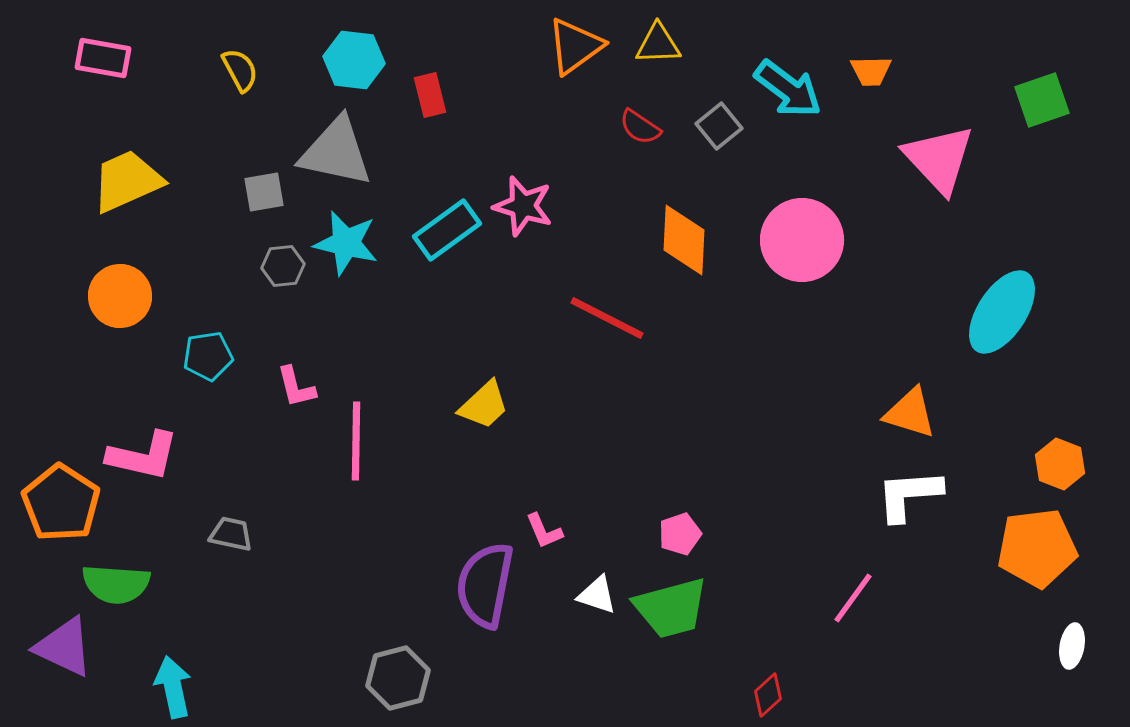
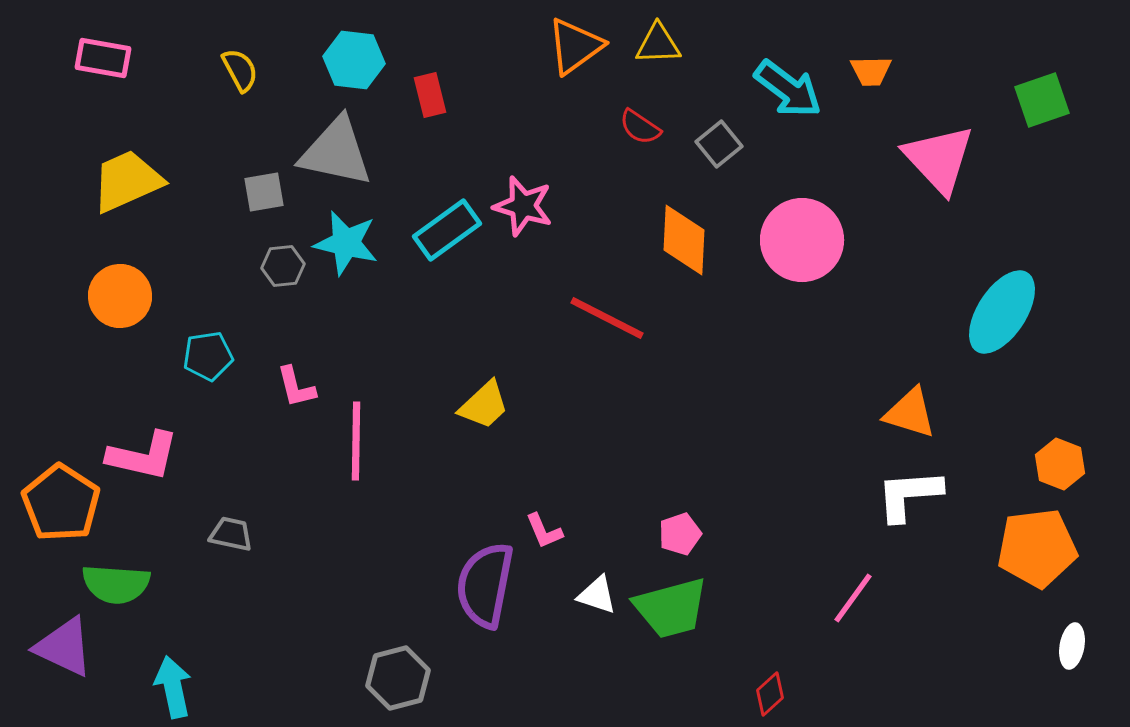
gray square at (719, 126): moved 18 px down
red diamond at (768, 695): moved 2 px right, 1 px up
